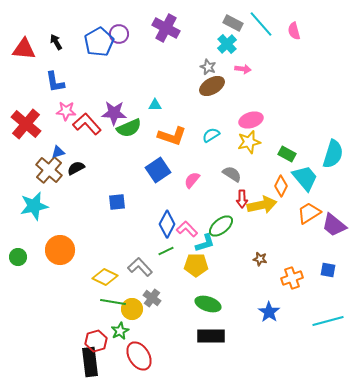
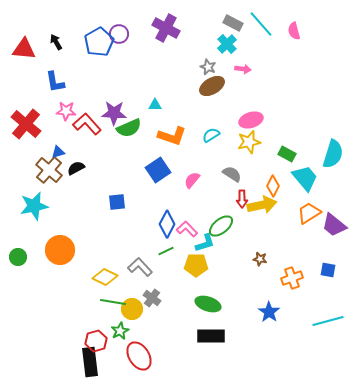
orange diamond at (281, 186): moved 8 px left
